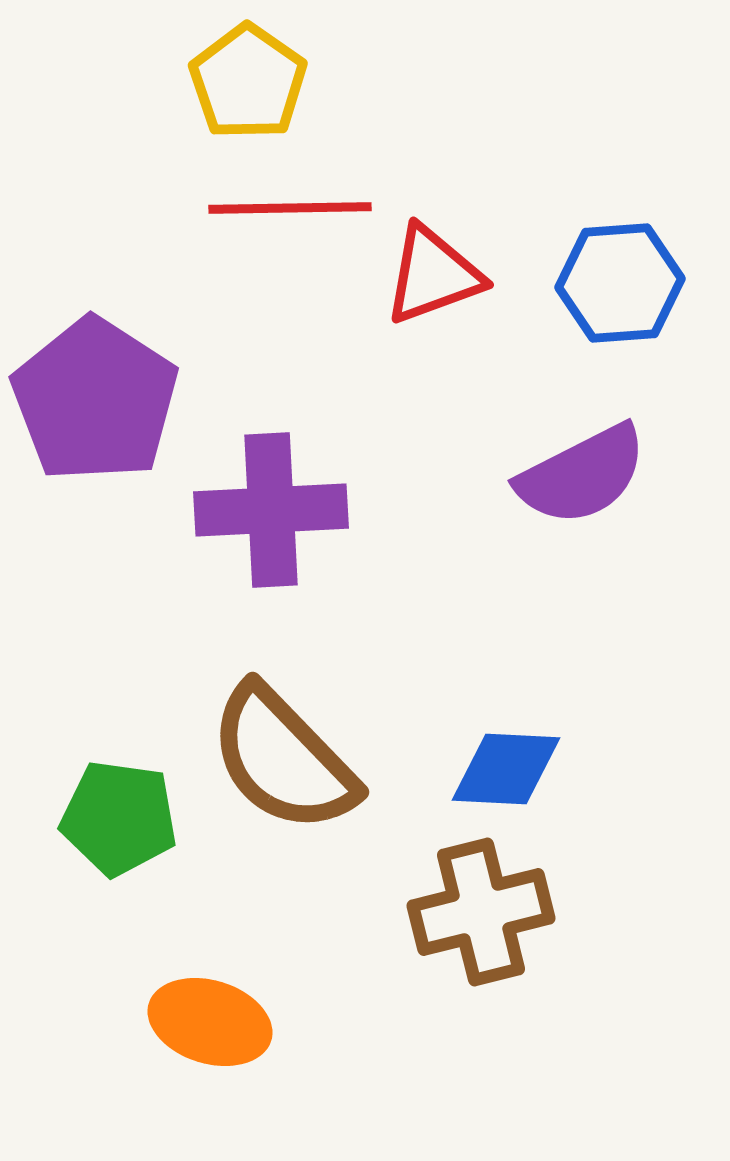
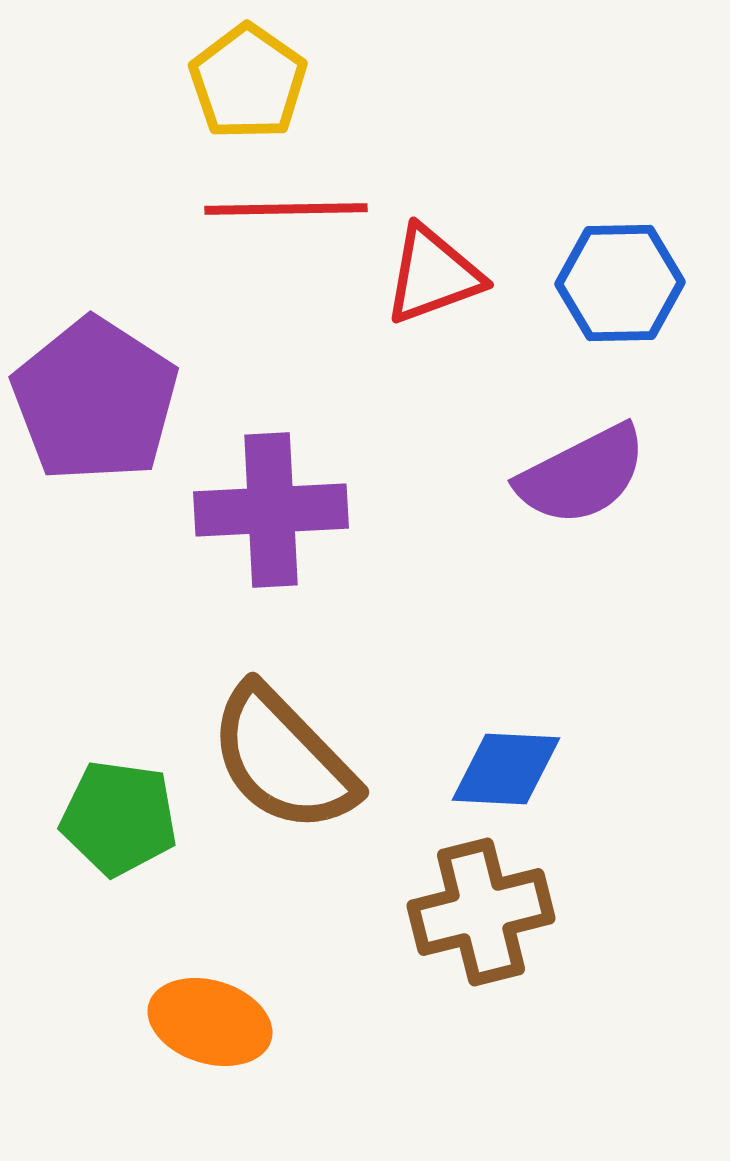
red line: moved 4 px left, 1 px down
blue hexagon: rotated 3 degrees clockwise
